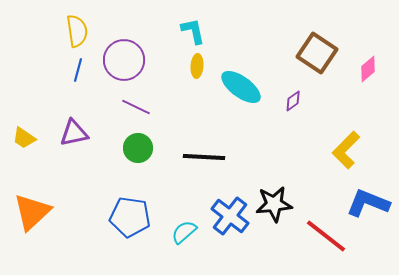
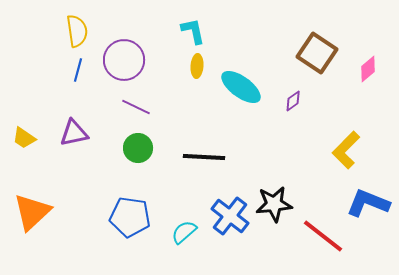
red line: moved 3 px left
